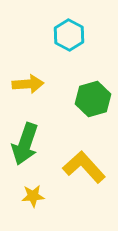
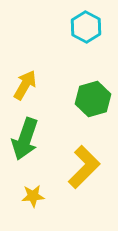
cyan hexagon: moved 17 px right, 8 px up
yellow arrow: moved 3 px left, 1 px down; rotated 56 degrees counterclockwise
green arrow: moved 5 px up
yellow L-shape: rotated 87 degrees clockwise
